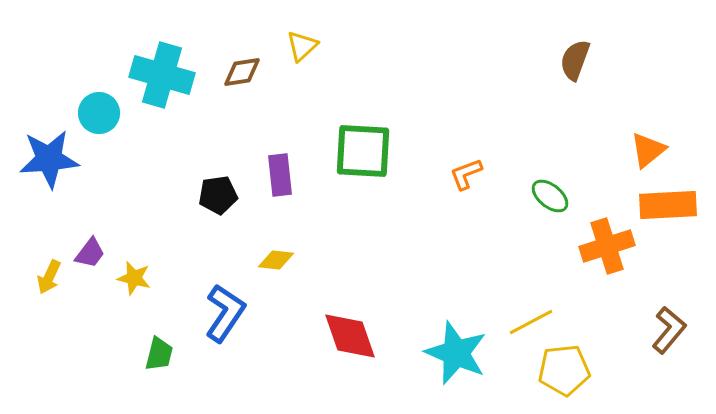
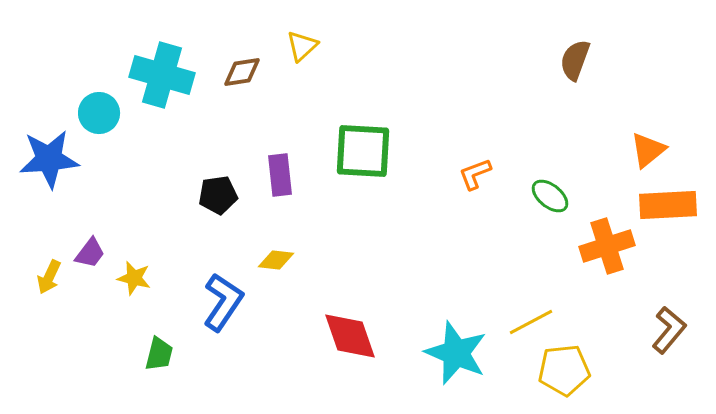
orange L-shape: moved 9 px right
blue L-shape: moved 2 px left, 11 px up
